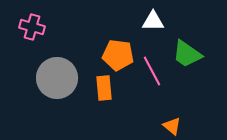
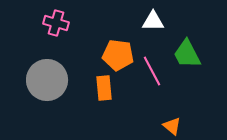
pink cross: moved 24 px right, 4 px up
green trapezoid: rotated 28 degrees clockwise
gray circle: moved 10 px left, 2 px down
